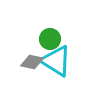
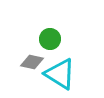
cyan triangle: moved 4 px right, 13 px down
